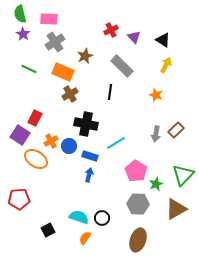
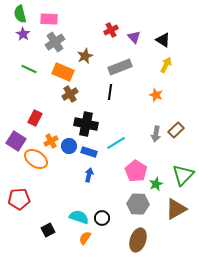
gray rectangle: moved 2 px left, 1 px down; rotated 65 degrees counterclockwise
purple square: moved 4 px left, 6 px down
blue rectangle: moved 1 px left, 4 px up
